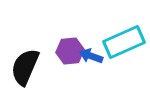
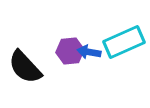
blue arrow: moved 2 px left, 4 px up; rotated 10 degrees counterclockwise
black semicircle: rotated 66 degrees counterclockwise
